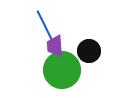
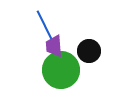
purple trapezoid: moved 1 px left
green circle: moved 1 px left
